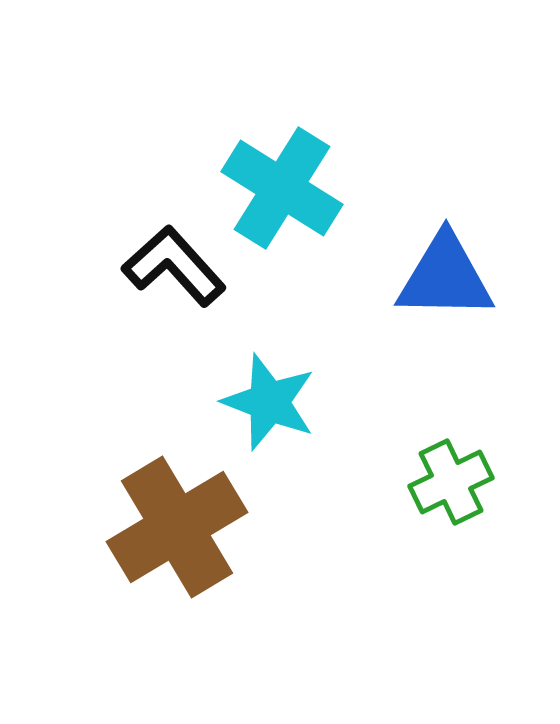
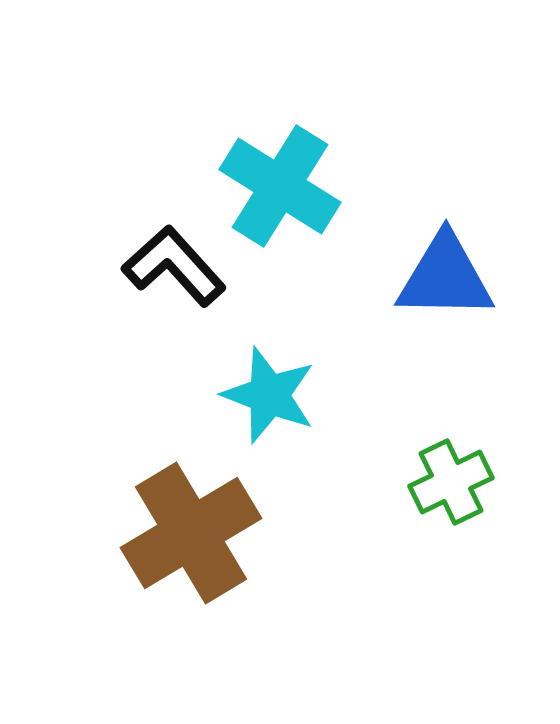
cyan cross: moved 2 px left, 2 px up
cyan star: moved 7 px up
brown cross: moved 14 px right, 6 px down
